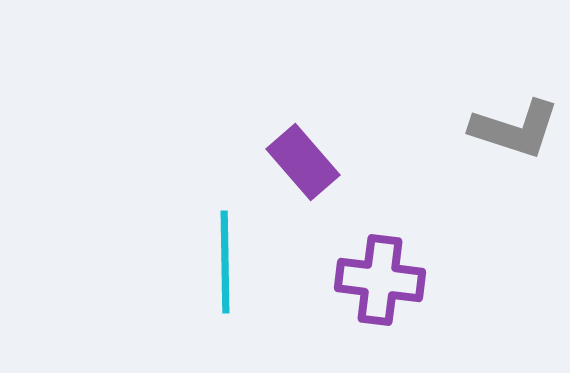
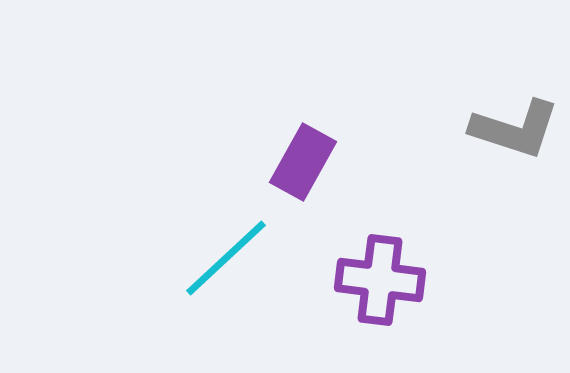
purple rectangle: rotated 70 degrees clockwise
cyan line: moved 1 px right, 4 px up; rotated 48 degrees clockwise
